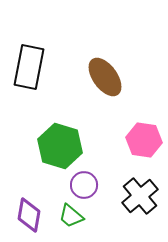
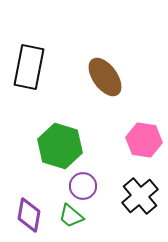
purple circle: moved 1 px left, 1 px down
